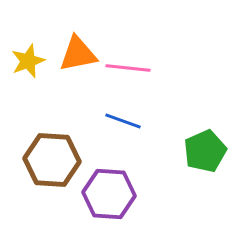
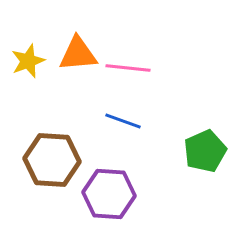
orange triangle: rotated 6 degrees clockwise
